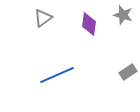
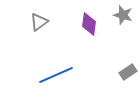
gray triangle: moved 4 px left, 4 px down
blue line: moved 1 px left
